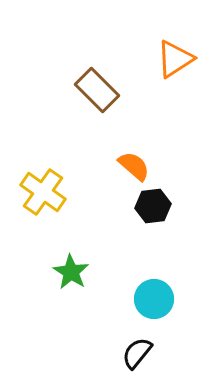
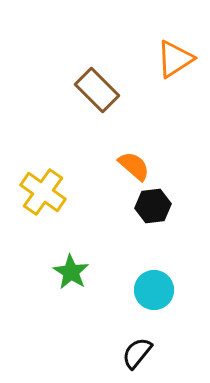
cyan circle: moved 9 px up
